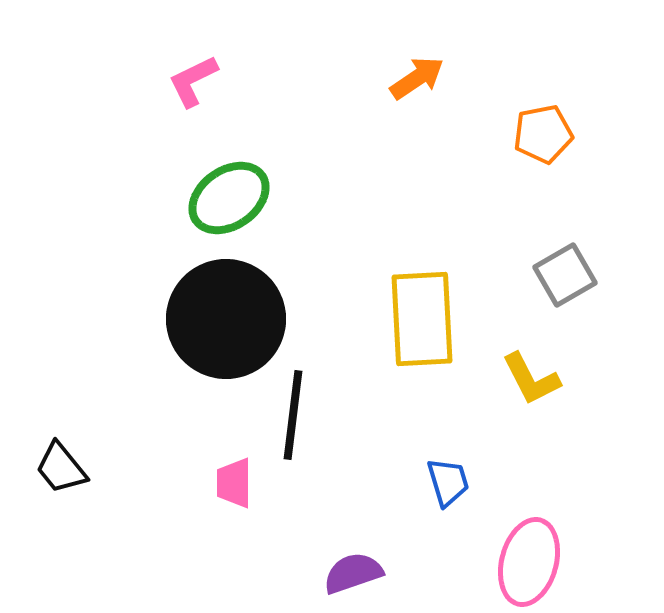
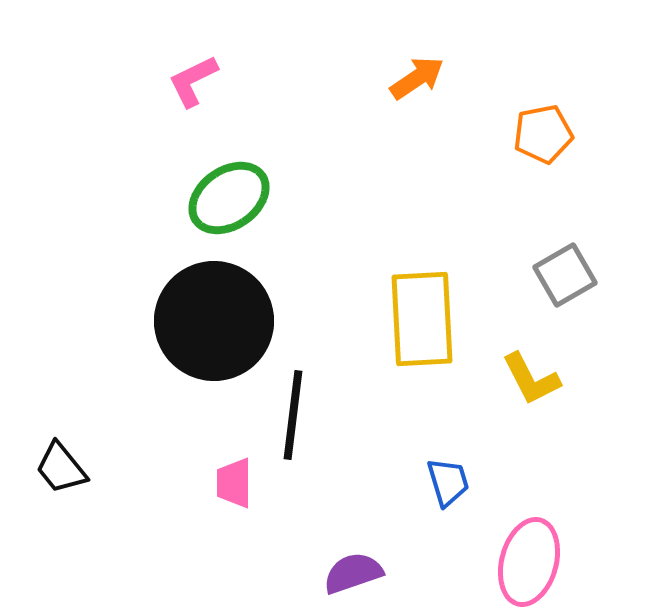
black circle: moved 12 px left, 2 px down
